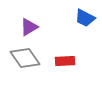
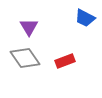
purple triangle: rotated 30 degrees counterclockwise
red rectangle: rotated 18 degrees counterclockwise
